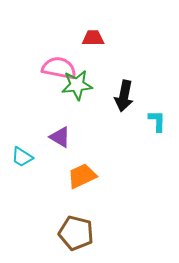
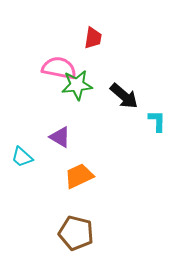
red trapezoid: rotated 100 degrees clockwise
black arrow: rotated 60 degrees counterclockwise
cyan trapezoid: rotated 10 degrees clockwise
orange trapezoid: moved 3 px left
